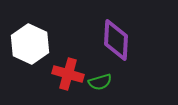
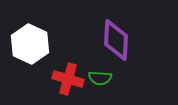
red cross: moved 5 px down
green semicircle: moved 4 px up; rotated 20 degrees clockwise
